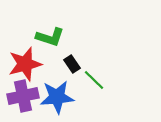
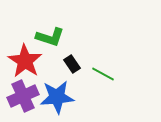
red star: moved 3 px up; rotated 24 degrees counterclockwise
green line: moved 9 px right, 6 px up; rotated 15 degrees counterclockwise
purple cross: rotated 12 degrees counterclockwise
